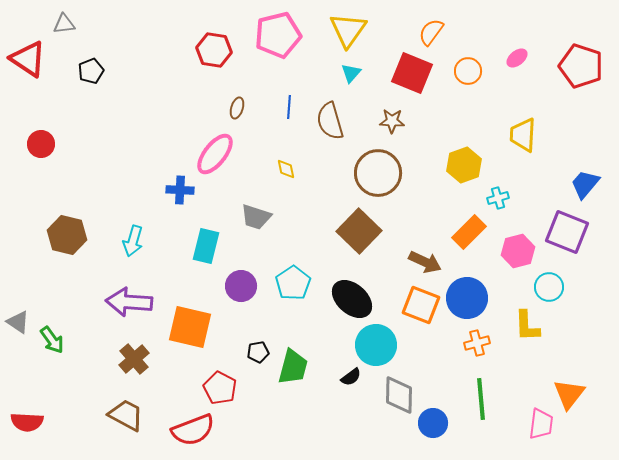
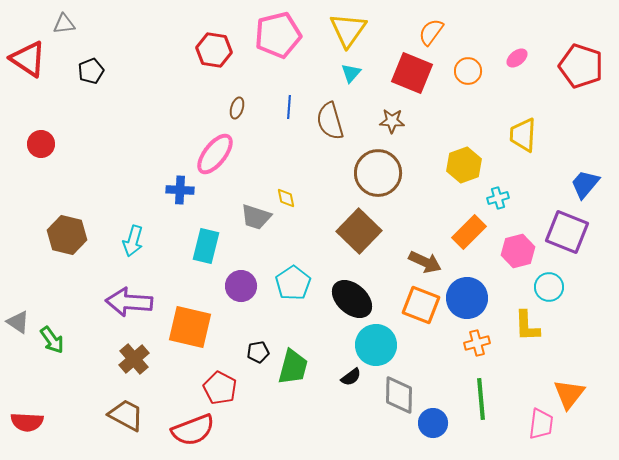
yellow diamond at (286, 169): moved 29 px down
